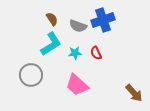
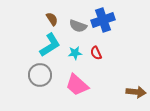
cyan L-shape: moved 1 px left, 1 px down
gray circle: moved 9 px right
brown arrow: moved 2 px right, 1 px up; rotated 42 degrees counterclockwise
